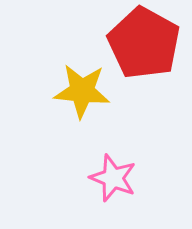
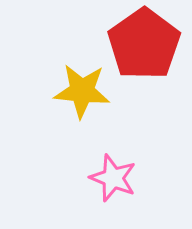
red pentagon: moved 1 px down; rotated 8 degrees clockwise
